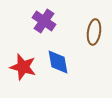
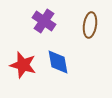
brown ellipse: moved 4 px left, 7 px up
red star: moved 2 px up
